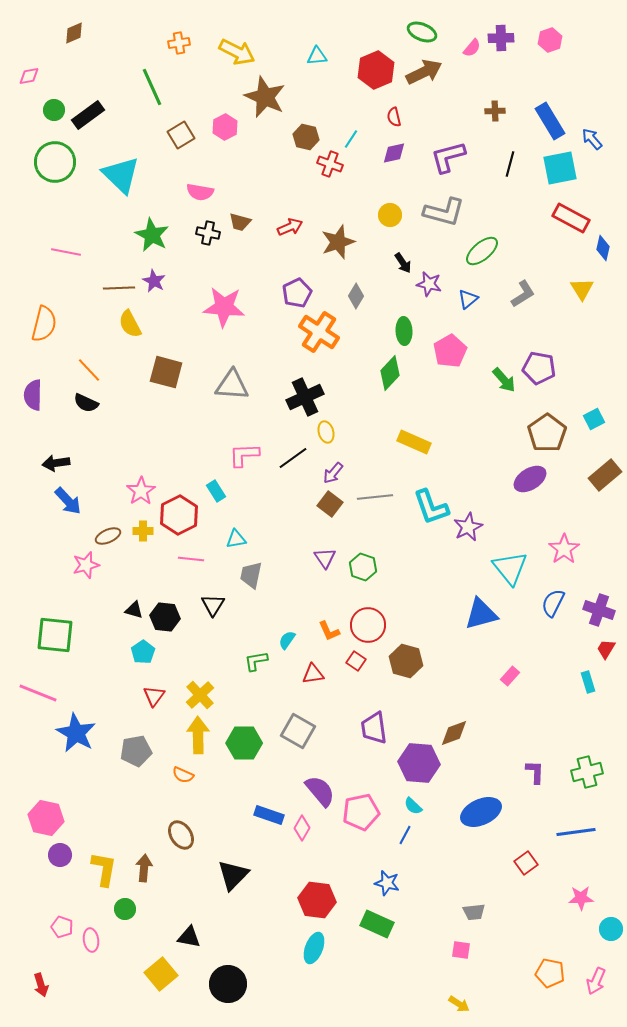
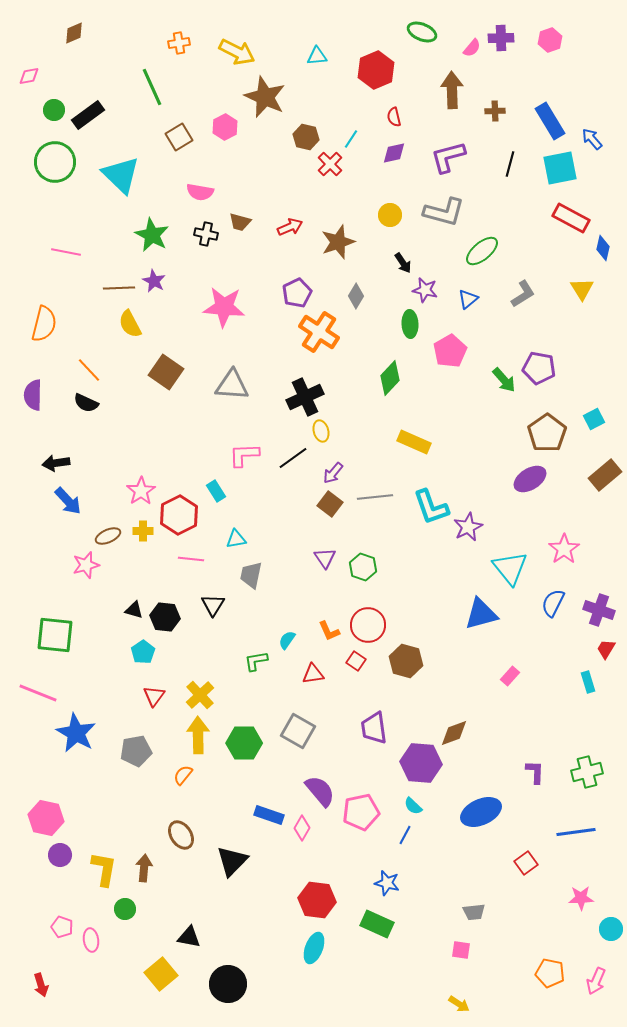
brown arrow at (424, 72): moved 28 px right, 18 px down; rotated 66 degrees counterclockwise
brown square at (181, 135): moved 2 px left, 2 px down
red cross at (330, 164): rotated 25 degrees clockwise
black cross at (208, 233): moved 2 px left, 1 px down
purple star at (429, 284): moved 4 px left, 6 px down
green ellipse at (404, 331): moved 6 px right, 7 px up
brown square at (166, 372): rotated 20 degrees clockwise
green diamond at (390, 373): moved 5 px down
yellow ellipse at (326, 432): moved 5 px left, 1 px up
purple hexagon at (419, 763): moved 2 px right
orange semicircle at (183, 775): rotated 105 degrees clockwise
black triangle at (233, 875): moved 1 px left, 14 px up
